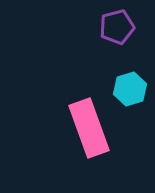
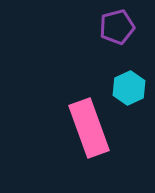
cyan hexagon: moved 1 px left, 1 px up; rotated 8 degrees counterclockwise
